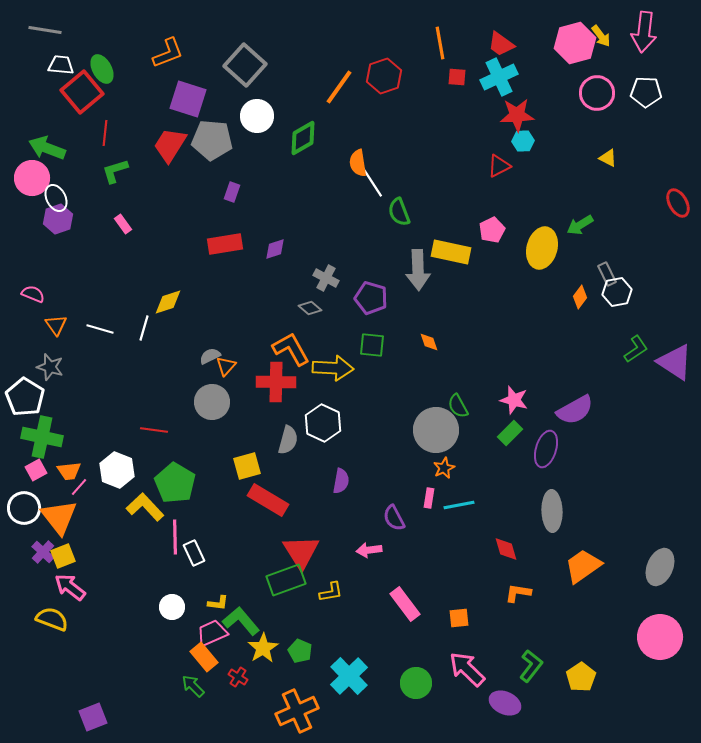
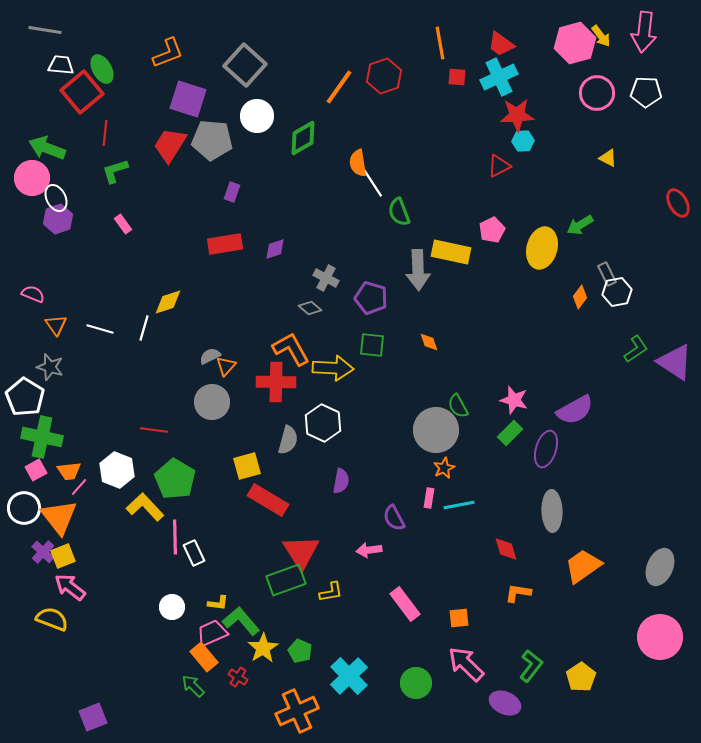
green pentagon at (175, 483): moved 4 px up
pink arrow at (467, 669): moved 1 px left, 5 px up
